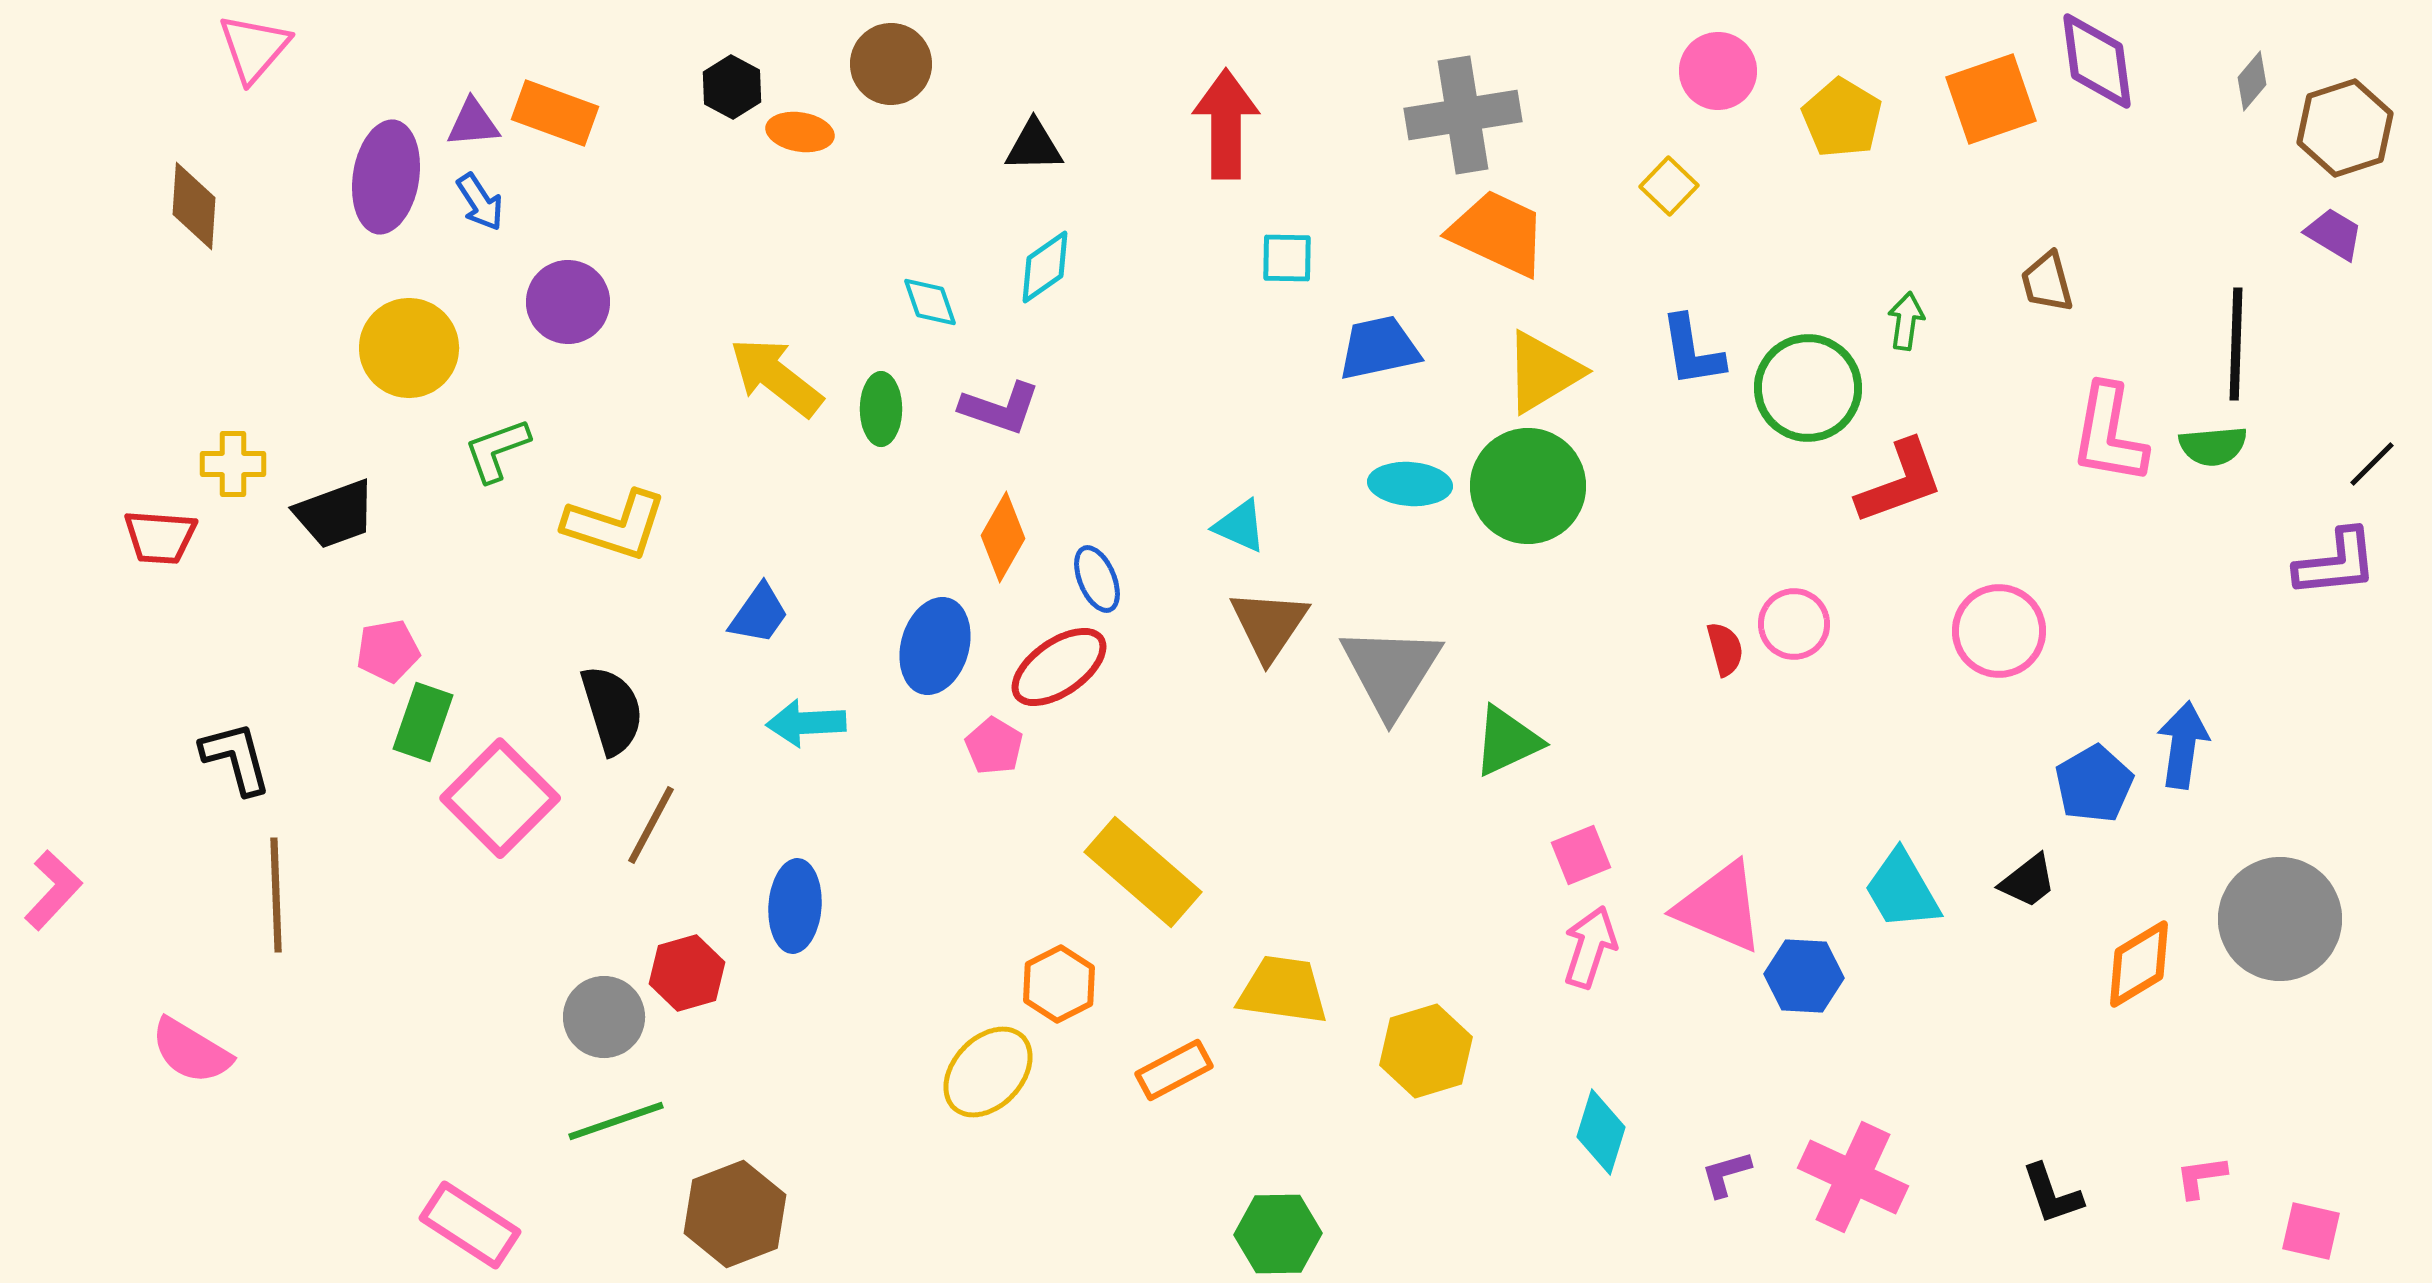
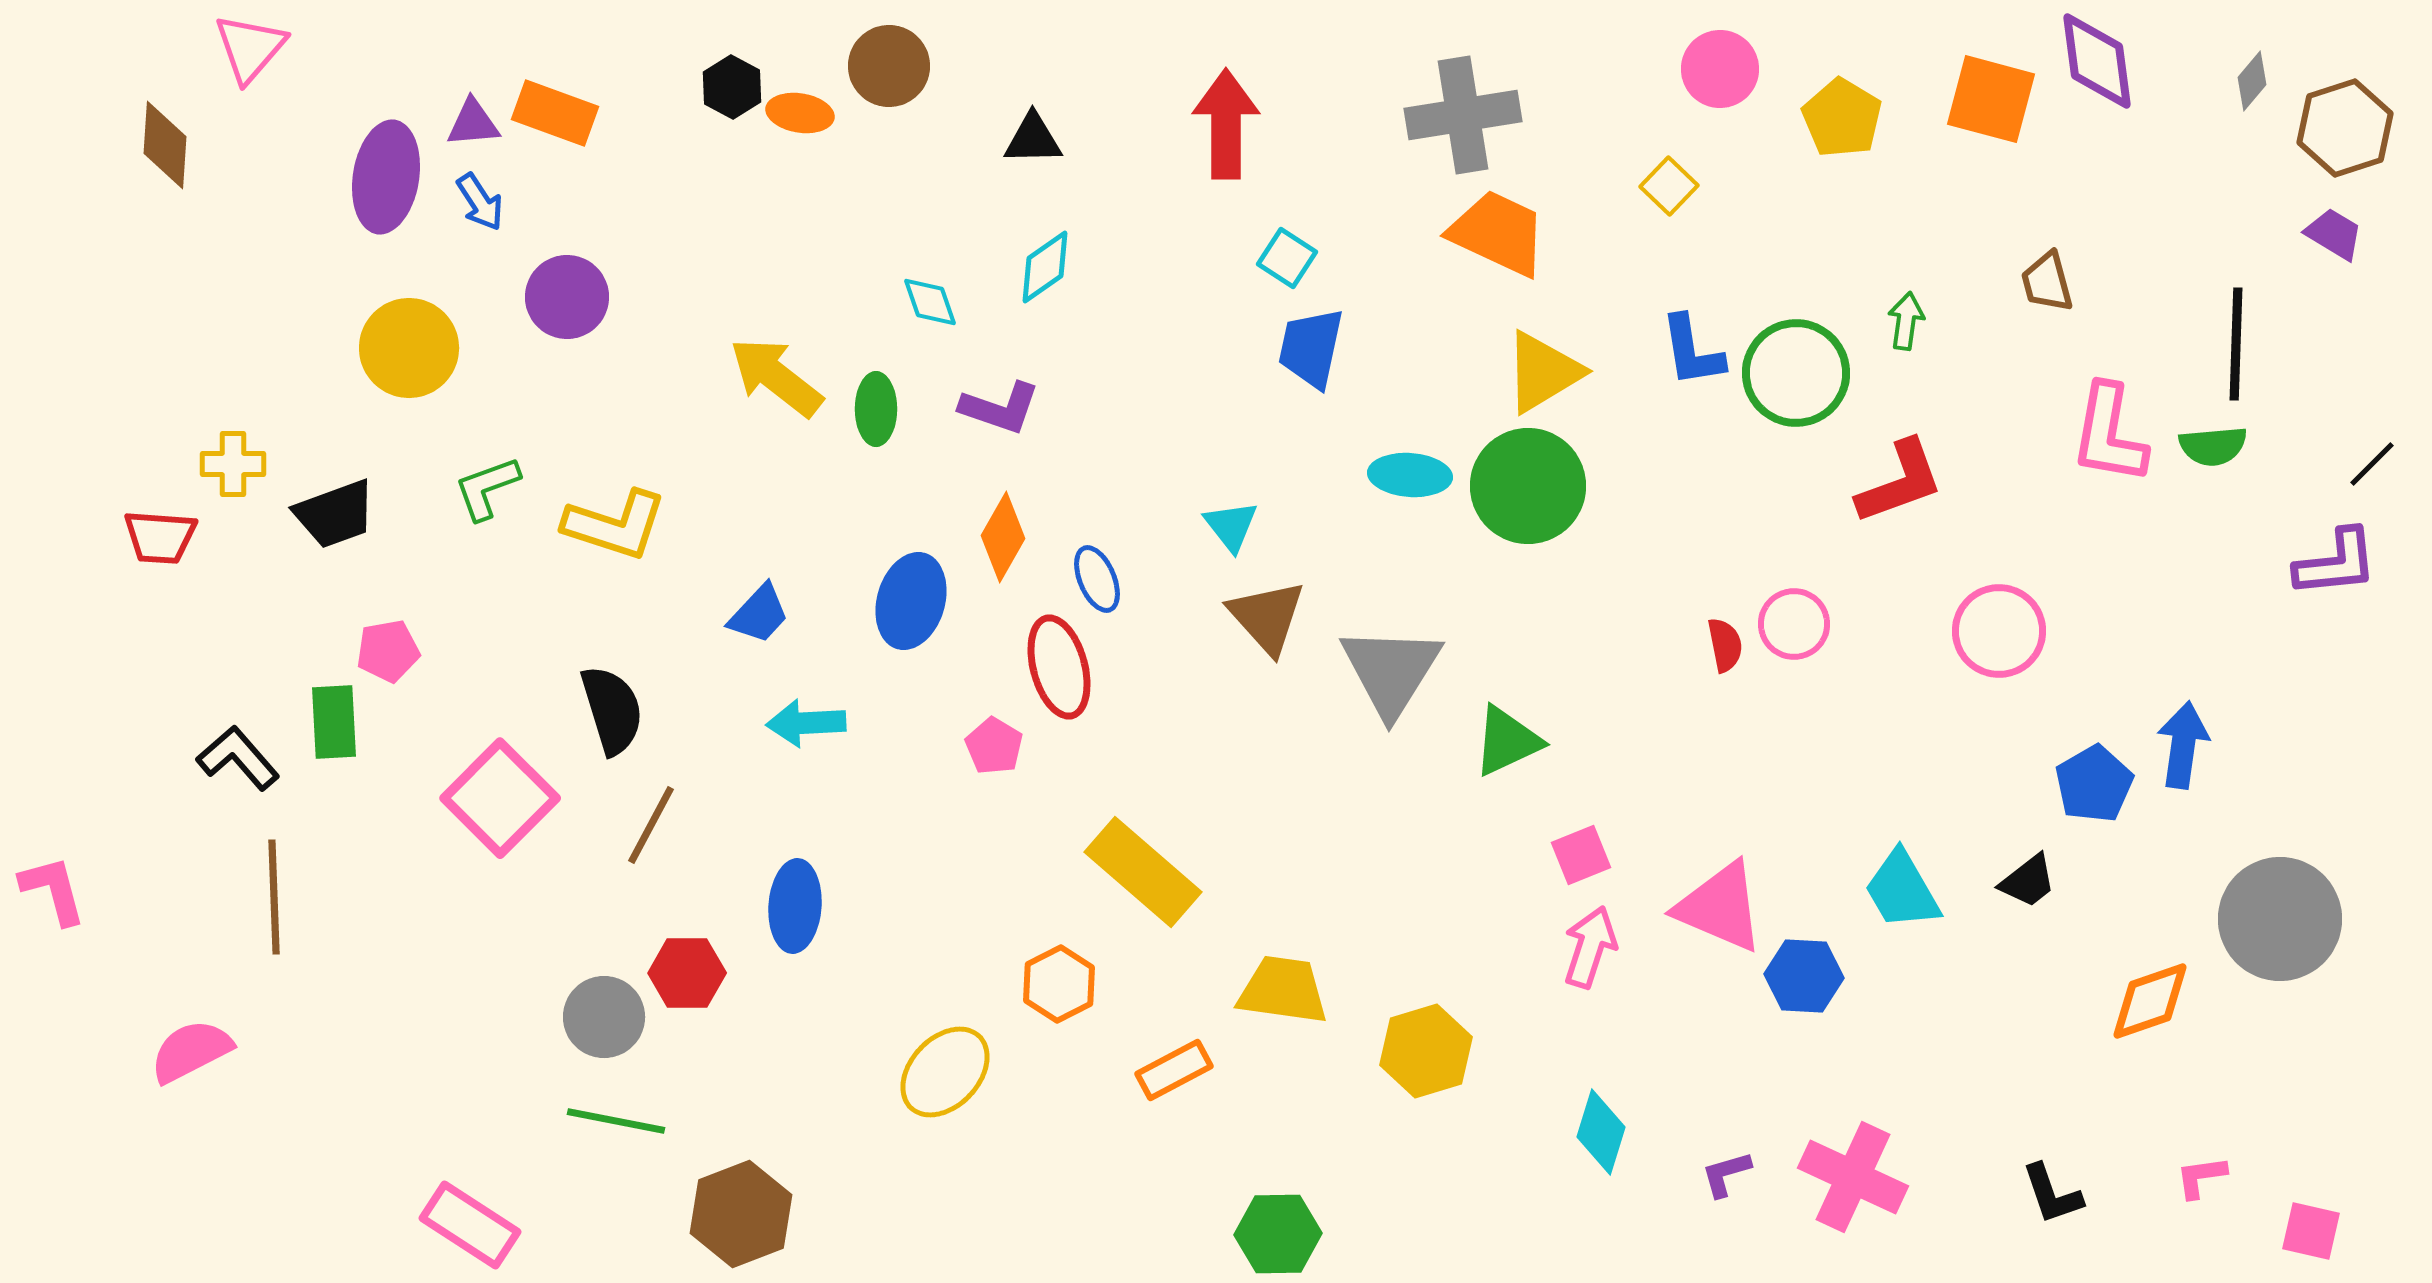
pink triangle at (254, 48): moved 4 px left
brown circle at (891, 64): moved 2 px left, 2 px down
pink circle at (1718, 71): moved 2 px right, 2 px up
orange square at (1991, 99): rotated 34 degrees clockwise
orange ellipse at (800, 132): moved 19 px up
black triangle at (1034, 146): moved 1 px left, 7 px up
brown diamond at (194, 206): moved 29 px left, 61 px up
cyan square at (1287, 258): rotated 32 degrees clockwise
purple circle at (568, 302): moved 1 px left, 5 px up
blue trapezoid at (1379, 348): moved 68 px left; rotated 66 degrees counterclockwise
green circle at (1808, 388): moved 12 px left, 15 px up
green ellipse at (881, 409): moved 5 px left
green L-shape at (497, 450): moved 10 px left, 38 px down
cyan ellipse at (1410, 484): moved 9 px up
cyan triangle at (1240, 526): moved 9 px left; rotated 28 degrees clockwise
blue trapezoid at (759, 614): rotated 8 degrees clockwise
brown triangle at (1269, 625): moved 2 px left, 8 px up; rotated 16 degrees counterclockwise
blue ellipse at (935, 646): moved 24 px left, 45 px up
red semicircle at (1725, 649): moved 4 px up; rotated 4 degrees clockwise
red ellipse at (1059, 667): rotated 70 degrees counterclockwise
green rectangle at (423, 722): moved 89 px left; rotated 22 degrees counterclockwise
black L-shape at (236, 758): moved 2 px right; rotated 26 degrees counterclockwise
pink L-shape at (53, 890): rotated 58 degrees counterclockwise
brown line at (276, 895): moved 2 px left, 2 px down
orange diamond at (2139, 964): moved 11 px right, 37 px down; rotated 12 degrees clockwise
red hexagon at (687, 973): rotated 16 degrees clockwise
pink semicircle at (191, 1051): rotated 122 degrees clockwise
yellow ellipse at (988, 1072): moved 43 px left
green line at (616, 1121): rotated 30 degrees clockwise
brown hexagon at (735, 1214): moved 6 px right
